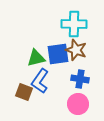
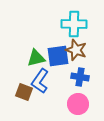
blue square: moved 2 px down
blue cross: moved 2 px up
